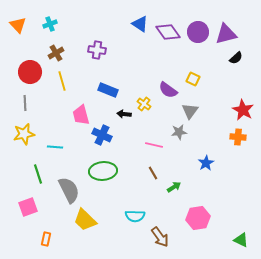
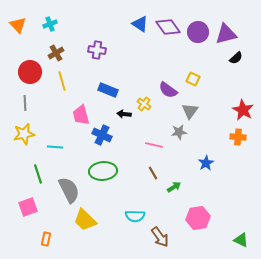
purple diamond: moved 5 px up
